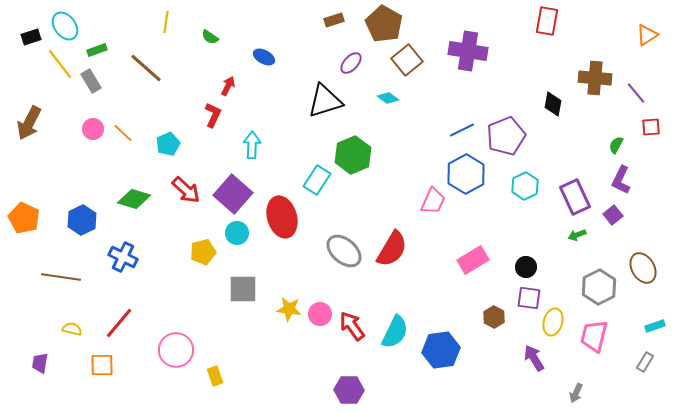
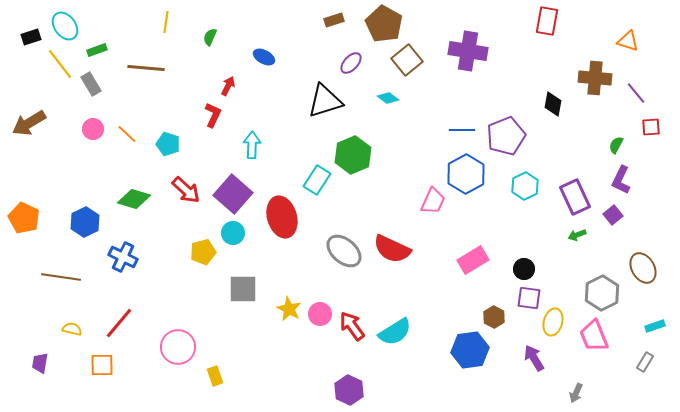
orange triangle at (647, 35): moved 19 px left, 6 px down; rotated 50 degrees clockwise
green semicircle at (210, 37): rotated 78 degrees clockwise
brown line at (146, 68): rotated 36 degrees counterclockwise
gray rectangle at (91, 81): moved 3 px down
brown arrow at (29, 123): rotated 32 degrees clockwise
blue line at (462, 130): rotated 25 degrees clockwise
orange line at (123, 133): moved 4 px right, 1 px down
cyan pentagon at (168, 144): rotated 30 degrees counterclockwise
blue hexagon at (82, 220): moved 3 px right, 2 px down
cyan circle at (237, 233): moved 4 px left
red semicircle at (392, 249): rotated 84 degrees clockwise
black circle at (526, 267): moved 2 px left, 2 px down
gray hexagon at (599, 287): moved 3 px right, 6 px down
yellow star at (289, 309): rotated 20 degrees clockwise
cyan semicircle at (395, 332): rotated 32 degrees clockwise
pink trapezoid at (594, 336): rotated 36 degrees counterclockwise
pink circle at (176, 350): moved 2 px right, 3 px up
blue hexagon at (441, 350): moved 29 px right
purple hexagon at (349, 390): rotated 24 degrees clockwise
